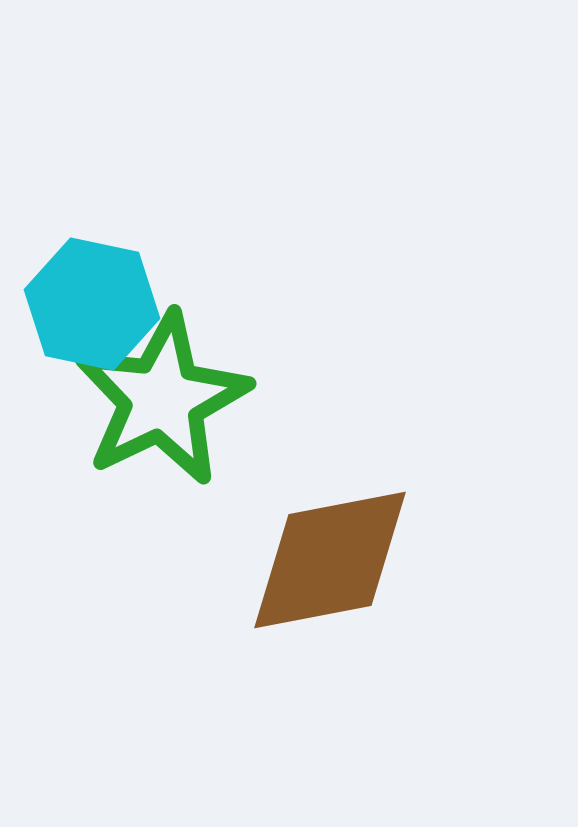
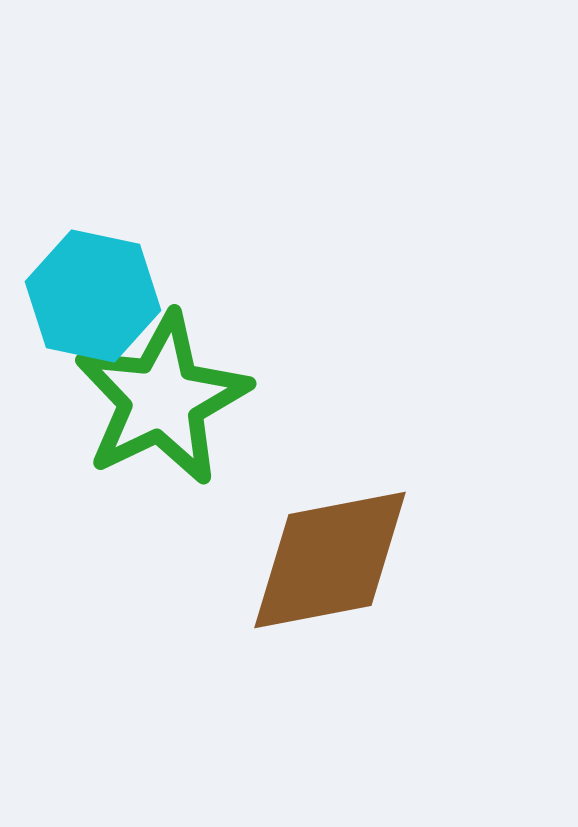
cyan hexagon: moved 1 px right, 8 px up
